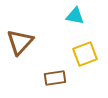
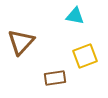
brown triangle: moved 1 px right
yellow square: moved 2 px down
